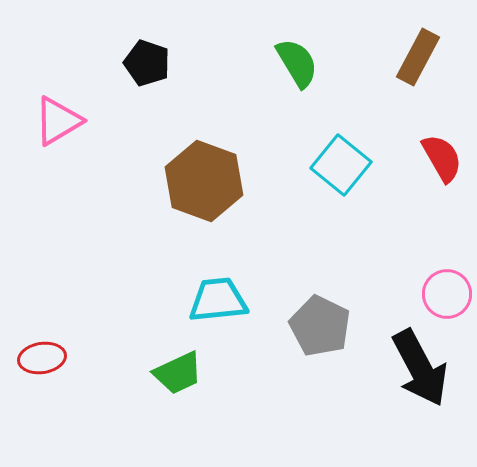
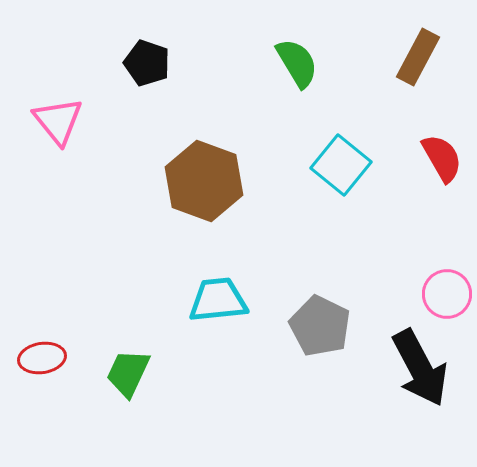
pink triangle: rotated 38 degrees counterclockwise
green trapezoid: moved 50 px left; rotated 140 degrees clockwise
